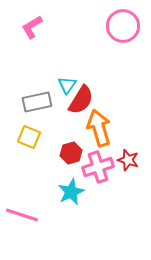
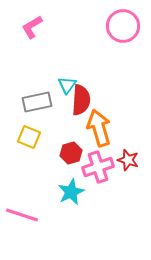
red semicircle: rotated 28 degrees counterclockwise
